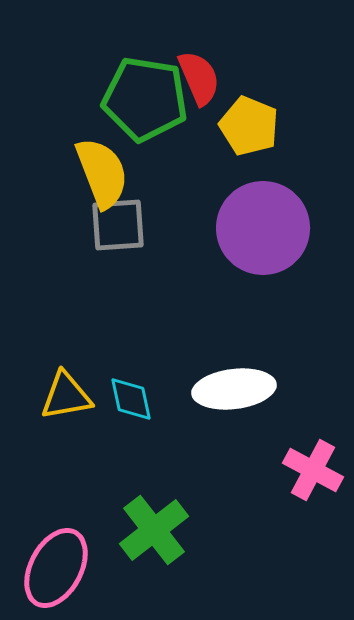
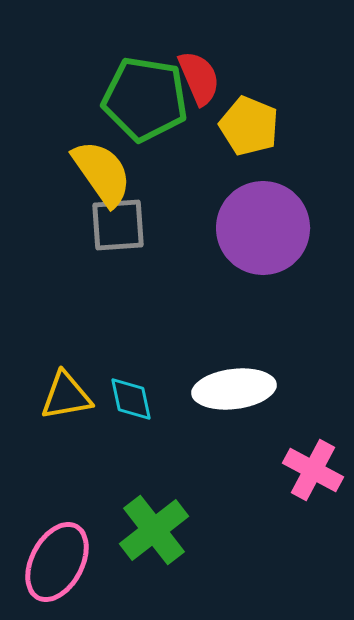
yellow semicircle: rotated 14 degrees counterclockwise
pink ellipse: moved 1 px right, 6 px up
